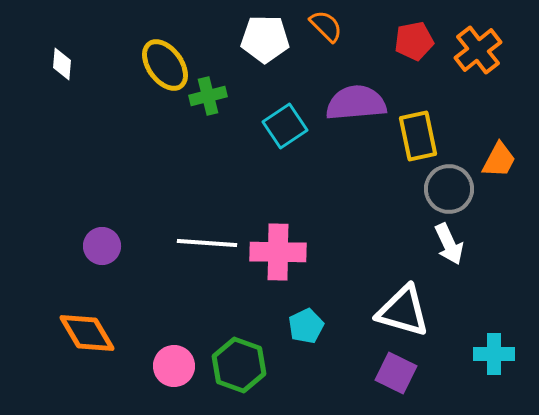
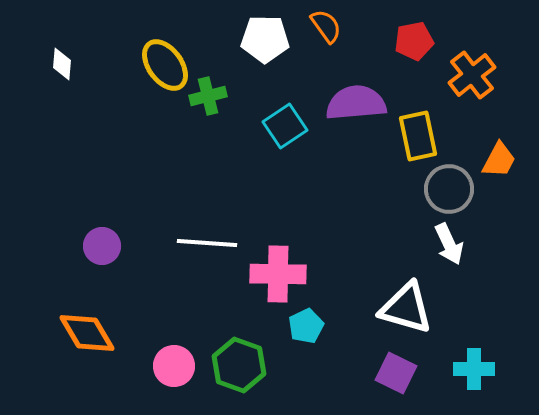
orange semicircle: rotated 9 degrees clockwise
orange cross: moved 6 px left, 25 px down
pink cross: moved 22 px down
white triangle: moved 3 px right, 3 px up
cyan cross: moved 20 px left, 15 px down
